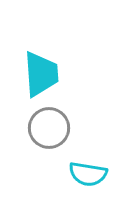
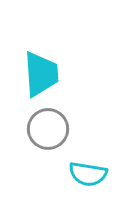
gray circle: moved 1 px left, 1 px down
